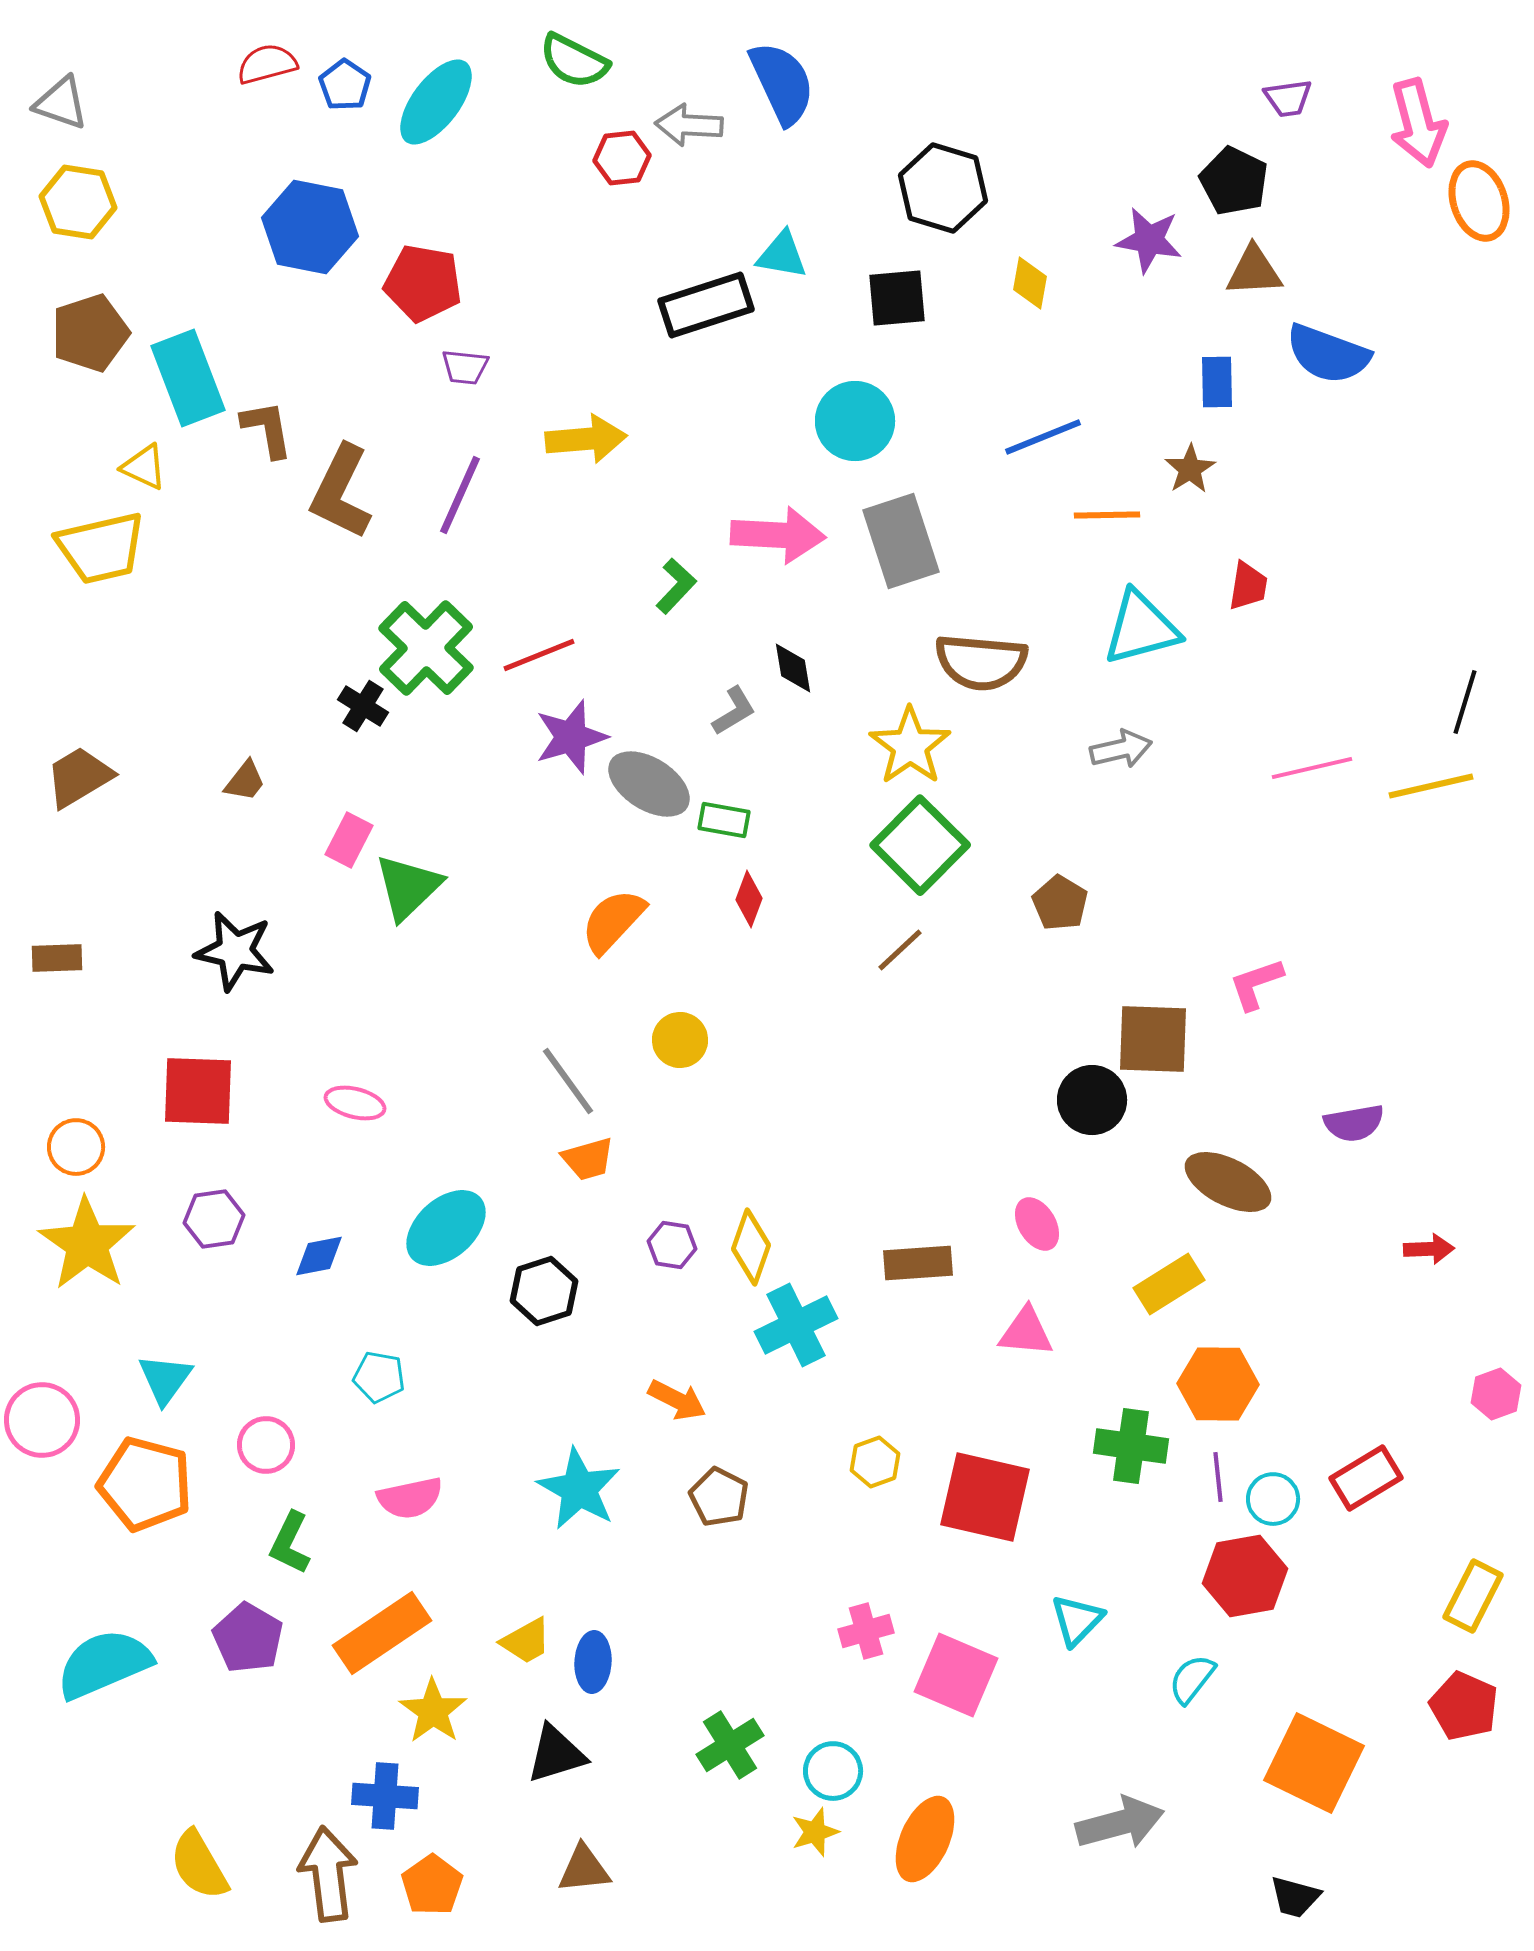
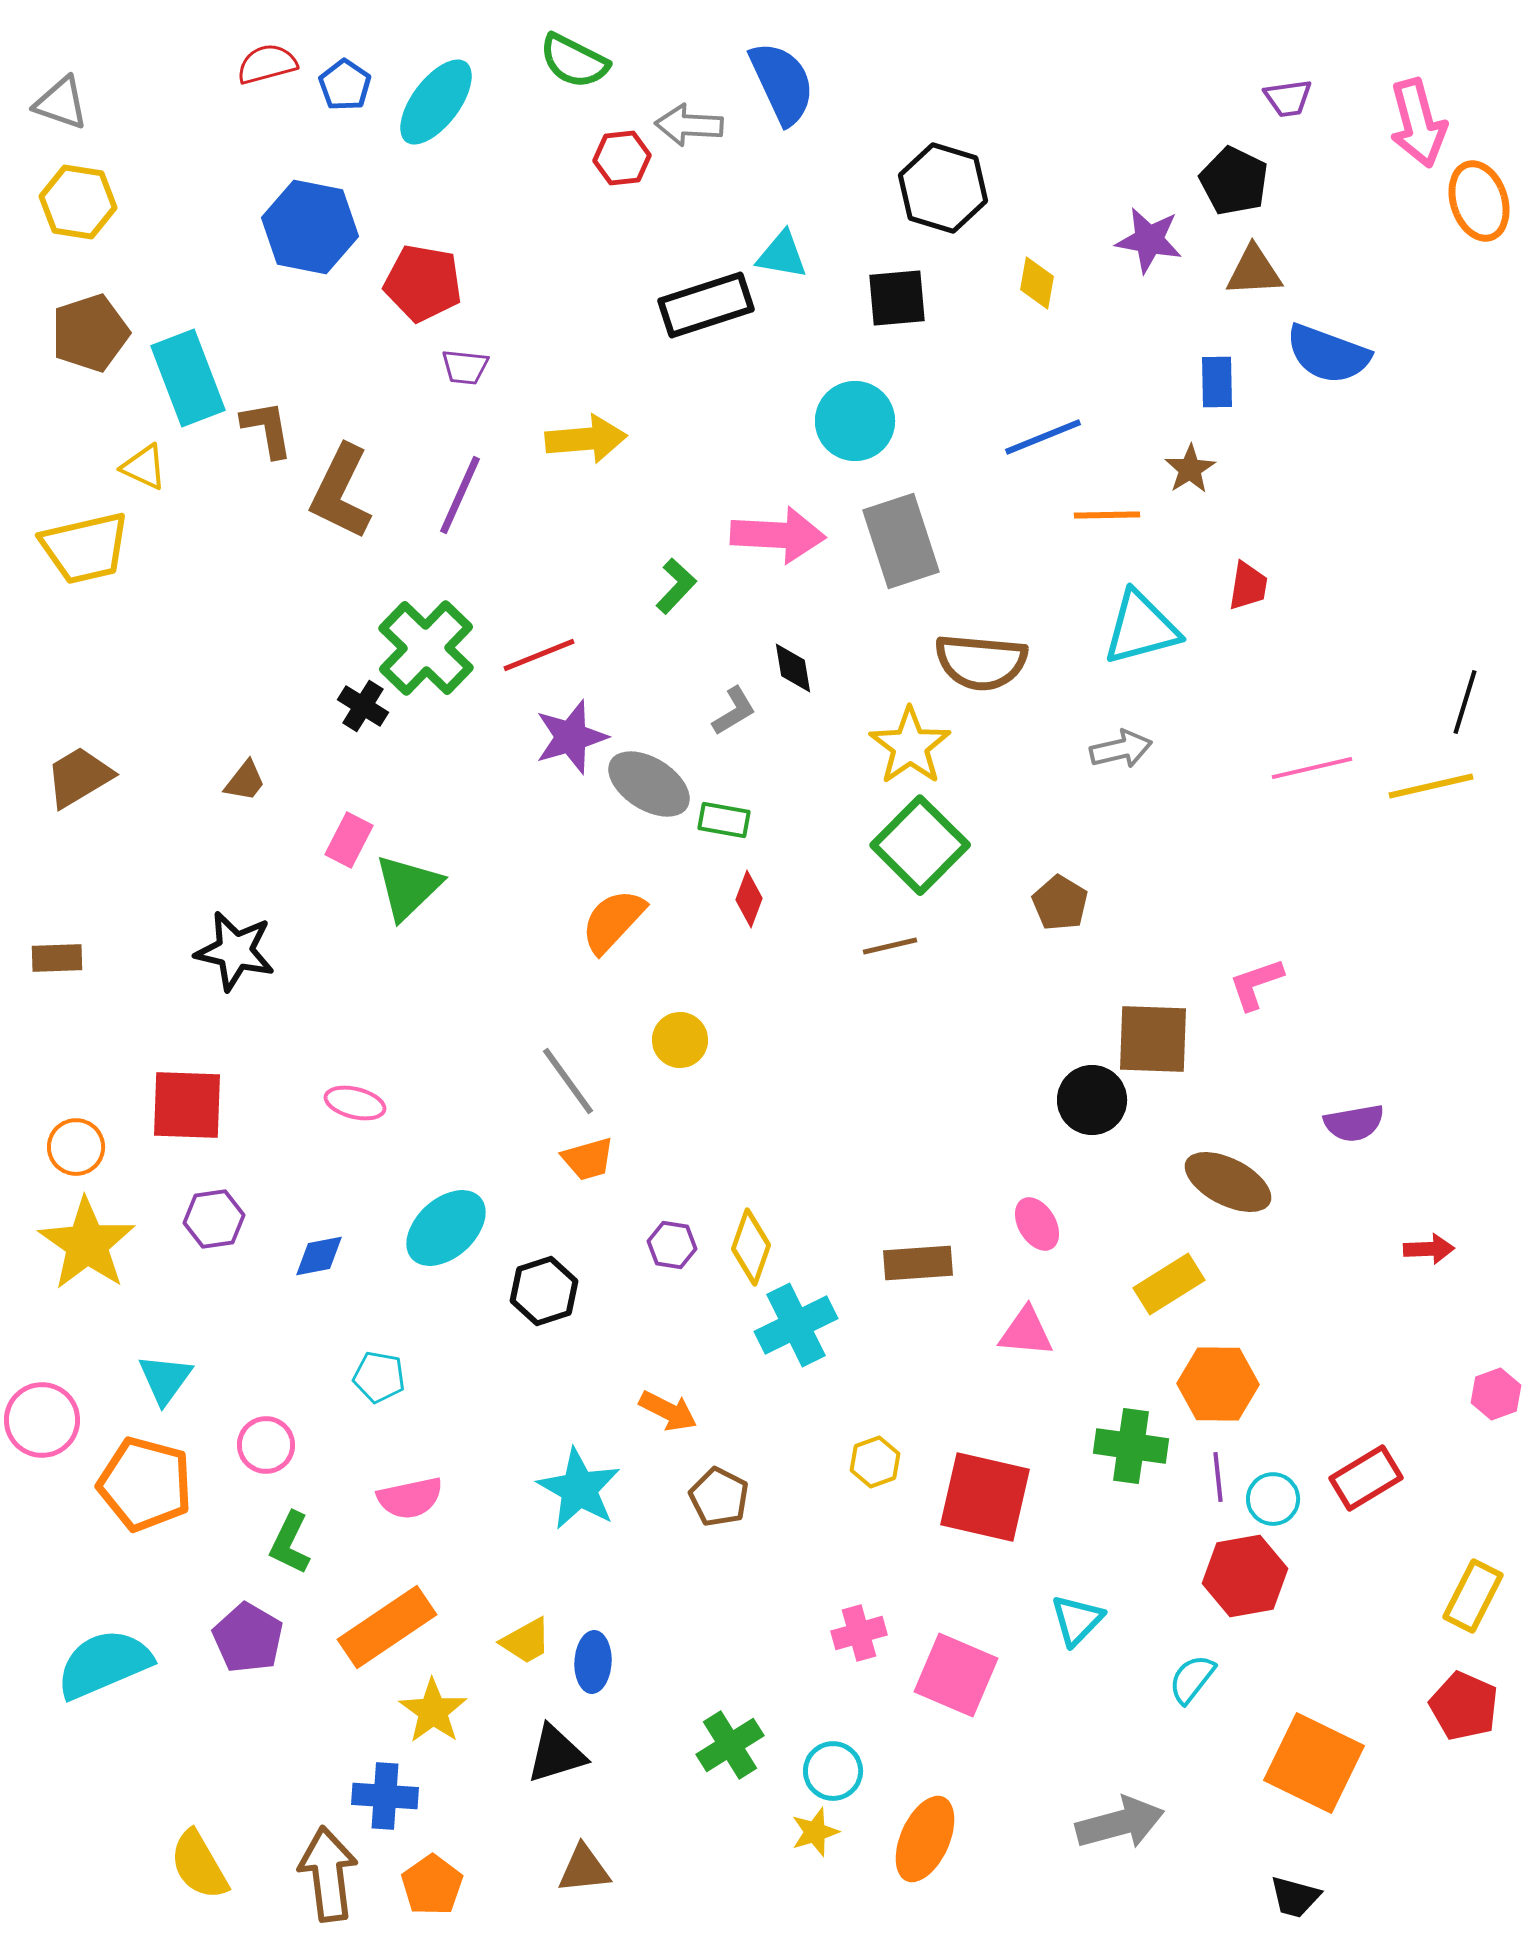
yellow diamond at (1030, 283): moved 7 px right
yellow trapezoid at (101, 548): moved 16 px left
brown line at (900, 950): moved 10 px left, 4 px up; rotated 30 degrees clockwise
red square at (198, 1091): moved 11 px left, 14 px down
orange arrow at (677, 1400): moved 9 px left, 11 px down
pink cross at (866, 1631): moved 7 px left, 2 px down
orange rectangle at (382, 1633): moved 5 px right, 6 px up
